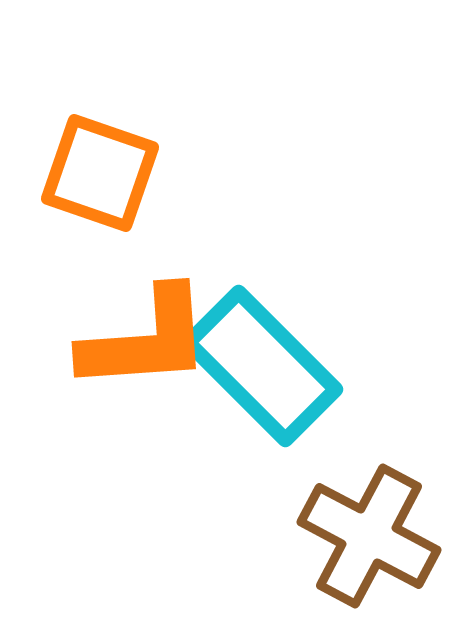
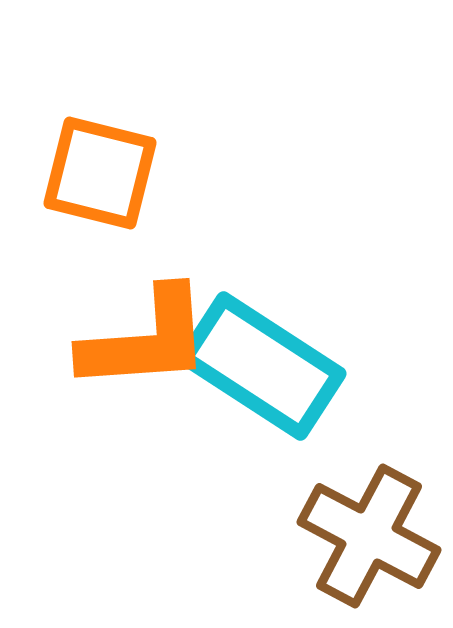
orange square: rotated 5 degrees counterclockwise
cyan rectangle: rotated 12 degrees counterclockwise
